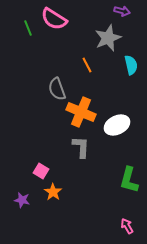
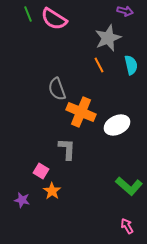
purple arrow: moved 3 px right
green line: moved 14 px up
orange line: moved 12 px right
gray L-shape: moved 14 px left, 2 px down
green L-shape: moved 6 px down; rotated 64 degrees counterclockwise
orange star: moved 1 px left, 1 px up
